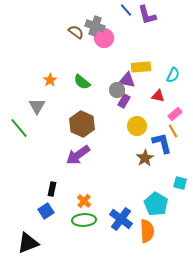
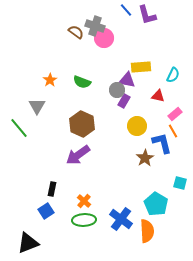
green semicircle: rotated 18 degrees counterclockwise
